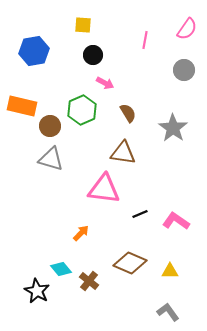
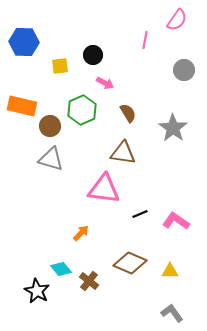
yellow square: moved 23 px left, 41 px down; rotated 12 degrees counterclockwise
pink semicircle: moved 10 px left, 9 px up
blue hexagon: moved 10 px left, 9 px up; rotated 12 degrees clockwise
gray L-shape: moved 4 px right, 1 px down
